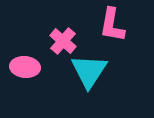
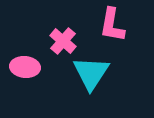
cyan triangle: moved 2 px right, 2 px down
